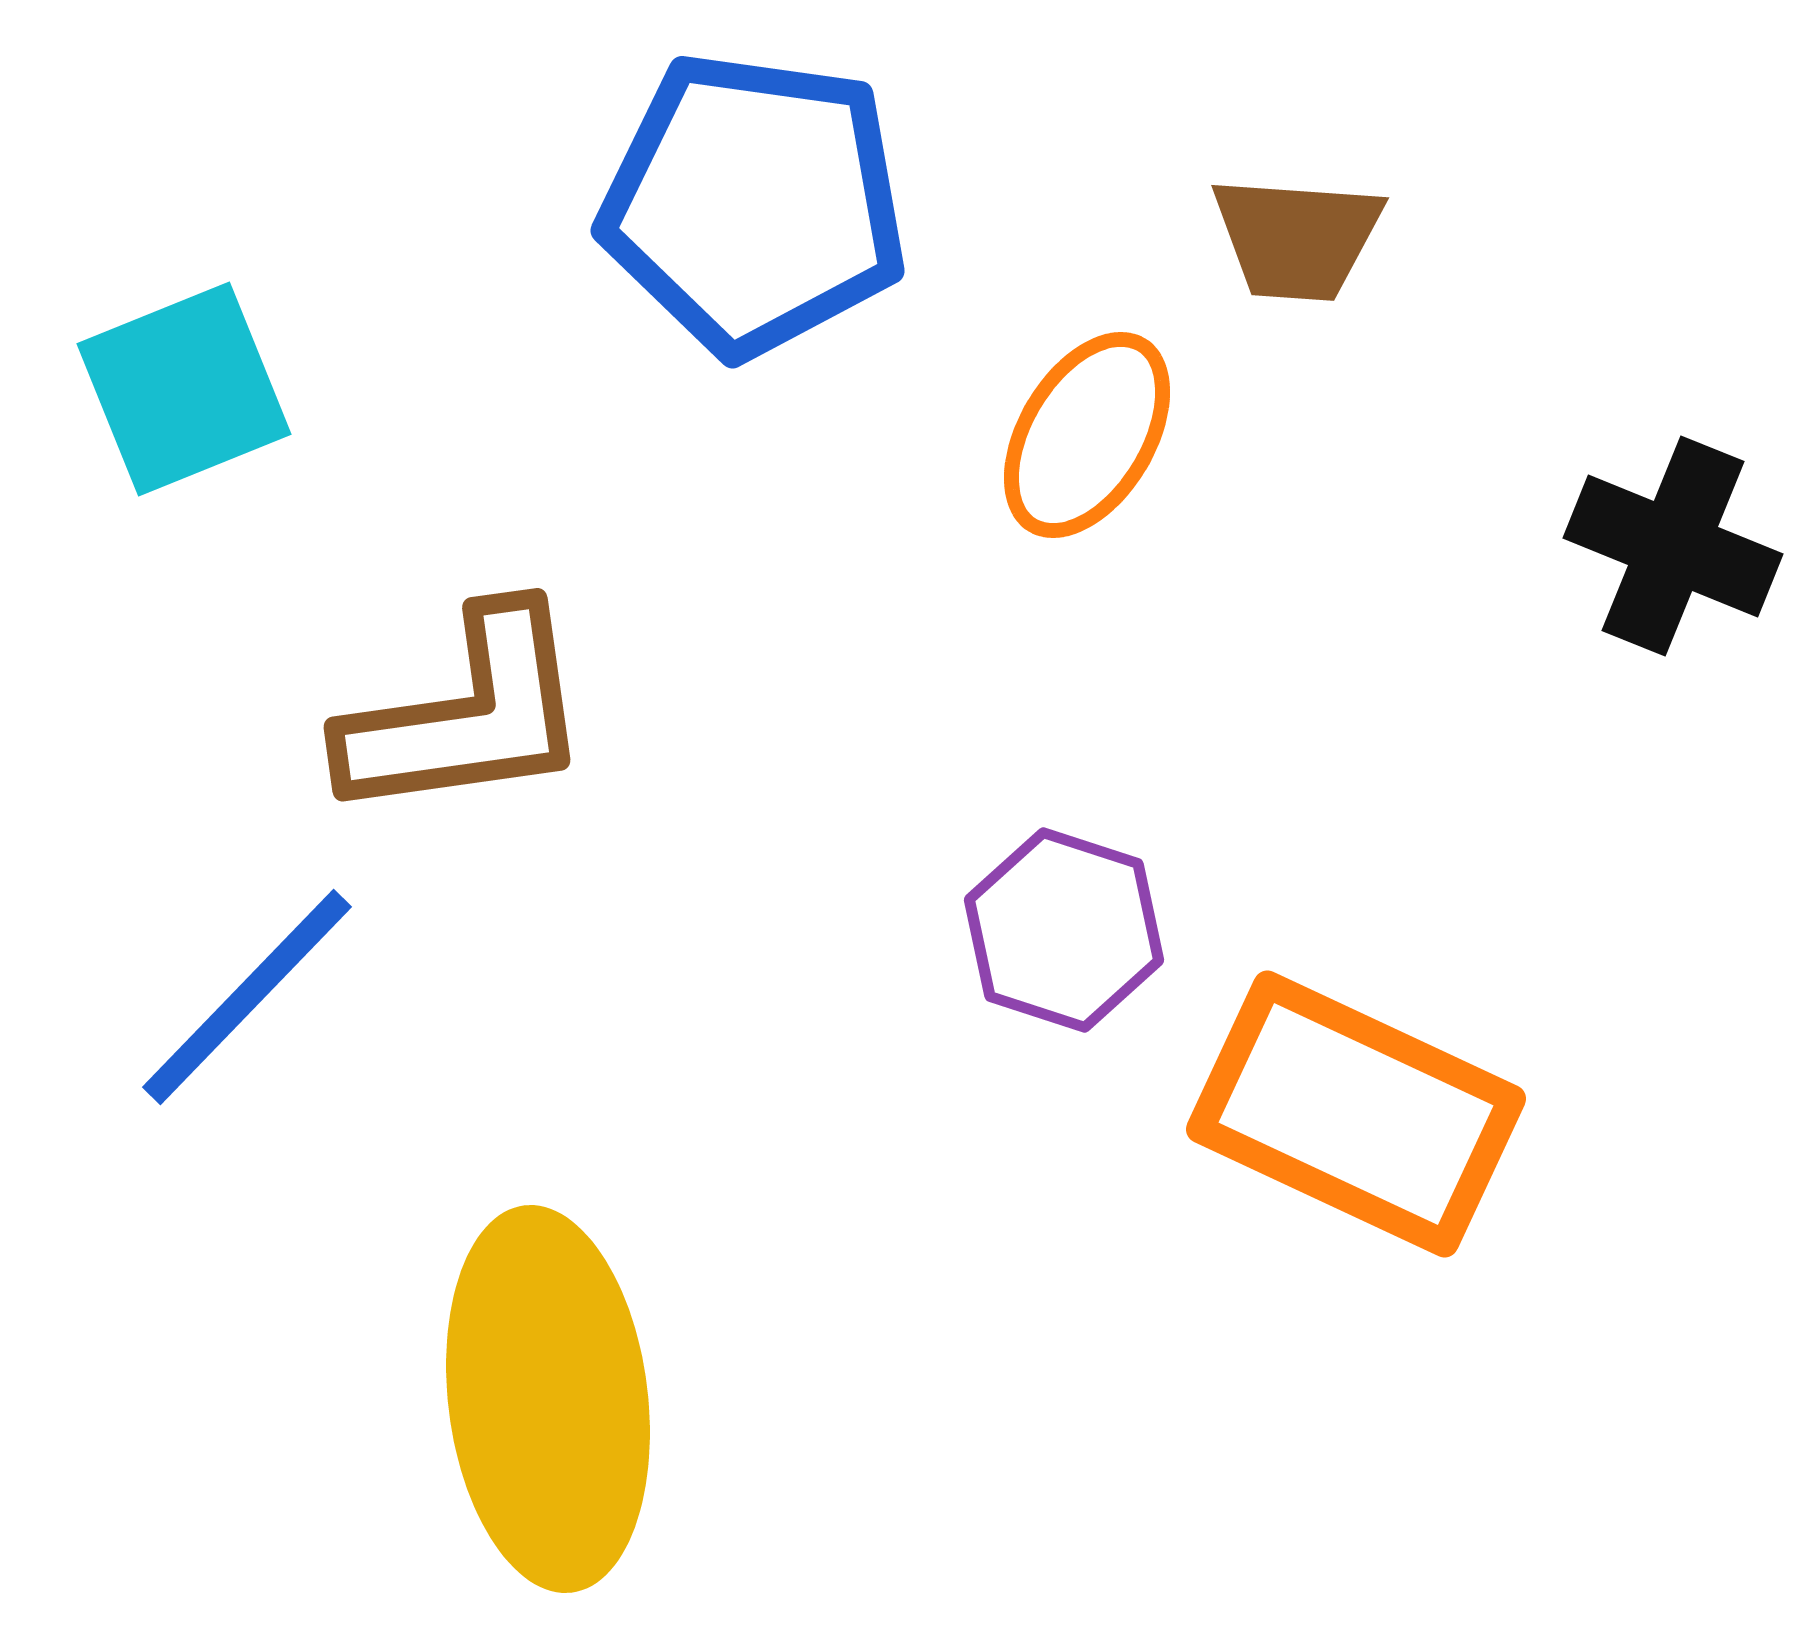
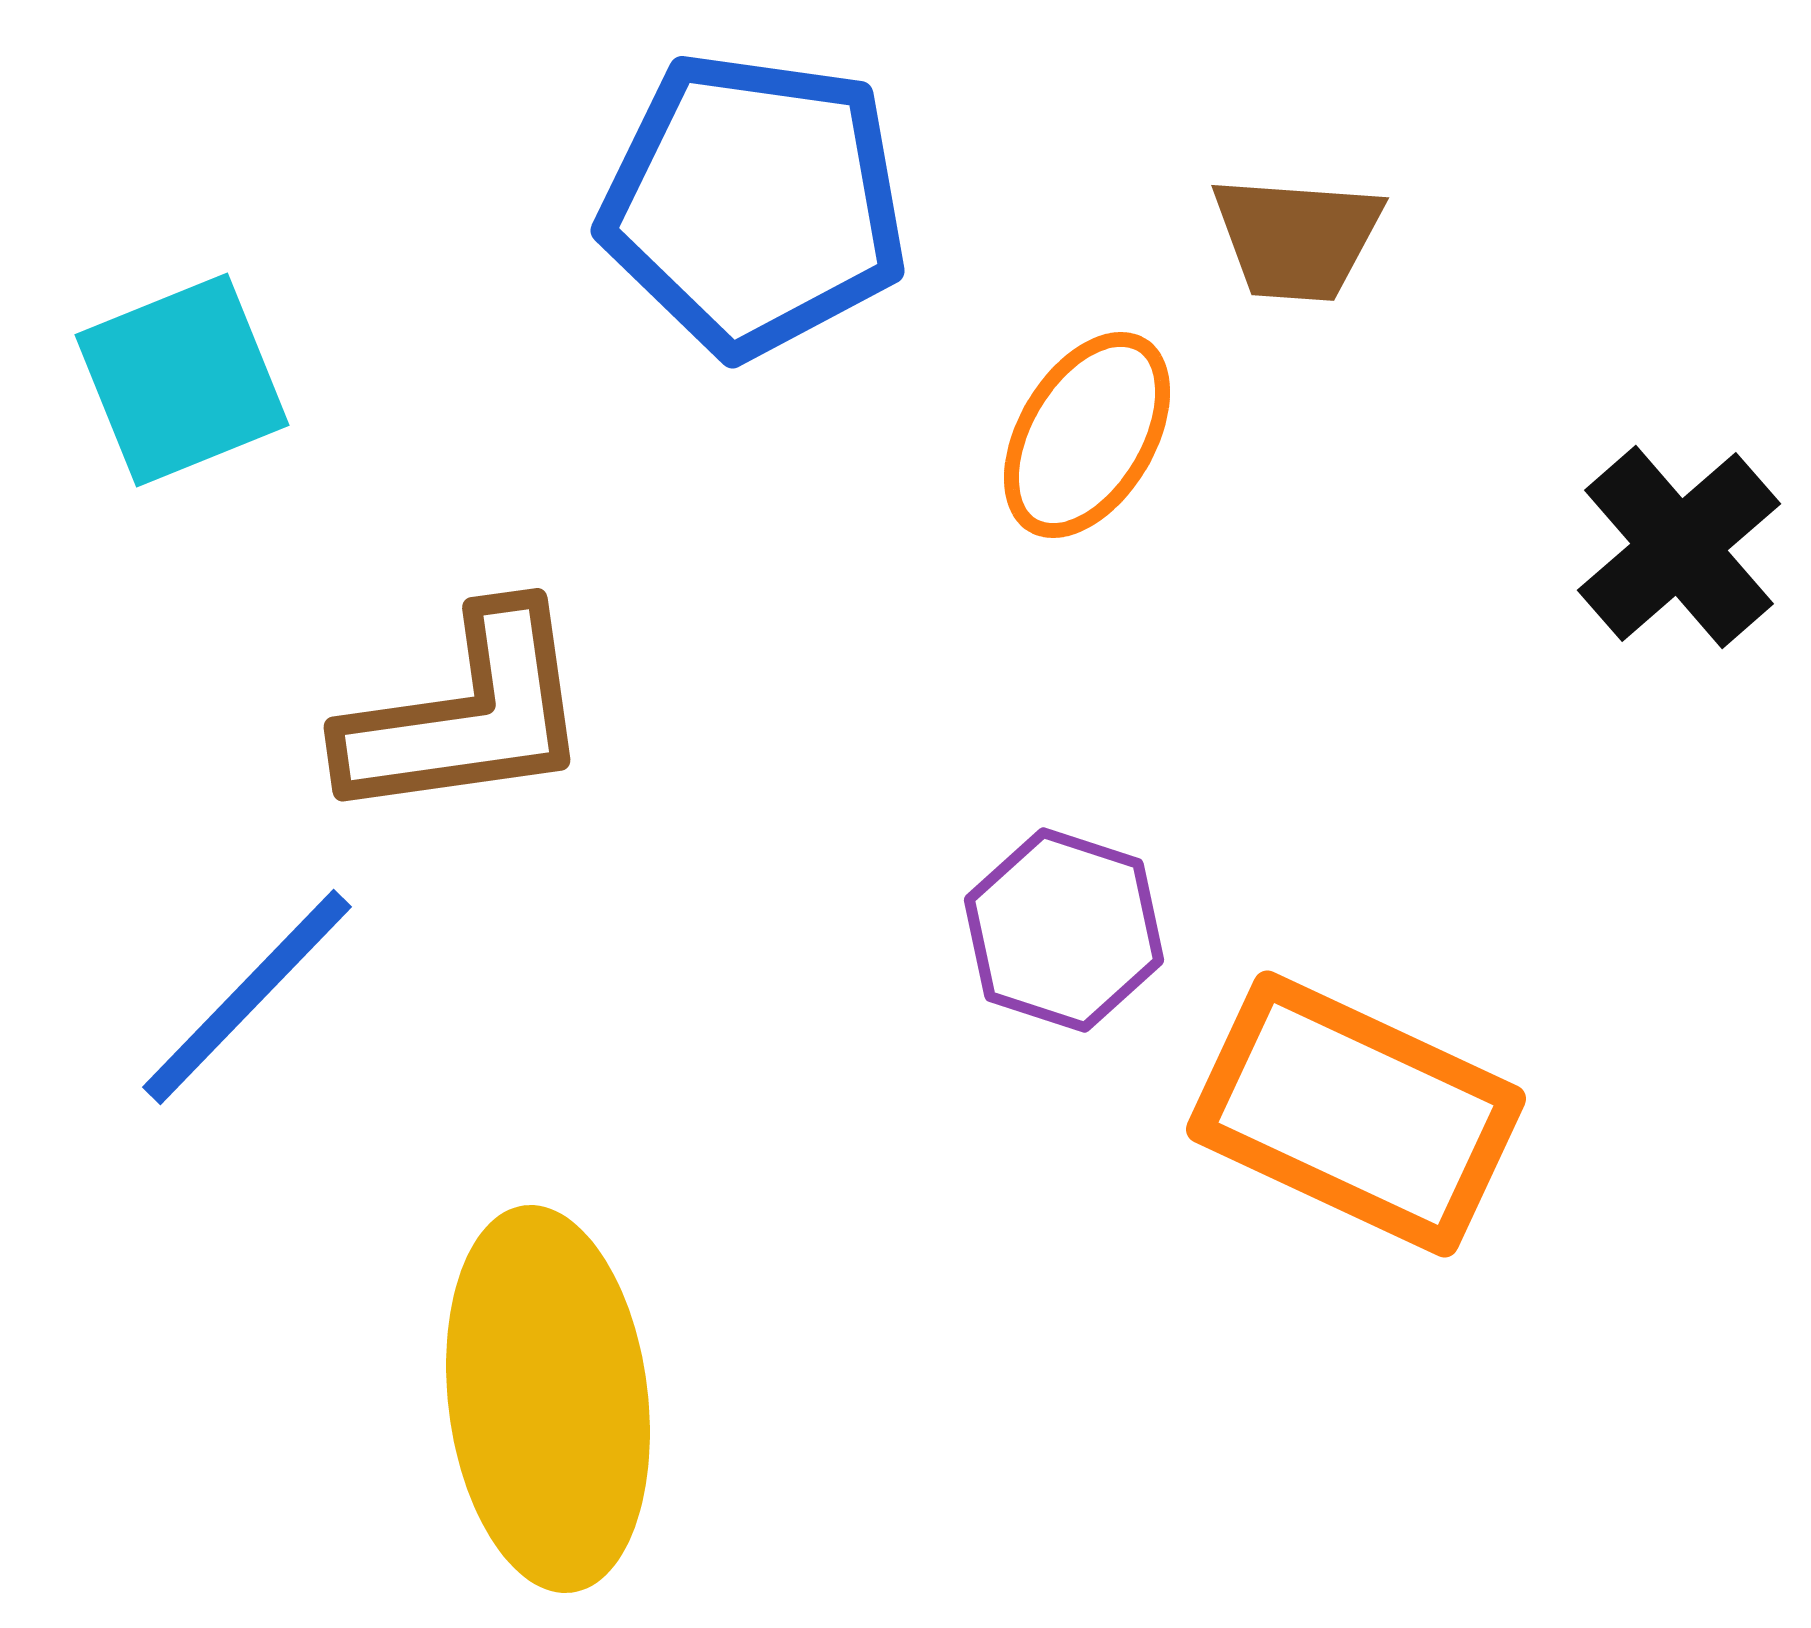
cyan square: moved 2 px left, 9 px up
black cross: moved 6 px right, 1 px down; rotated 27 degrees clockwise
